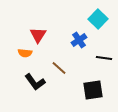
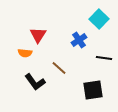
cyan square: moved 1 px right
